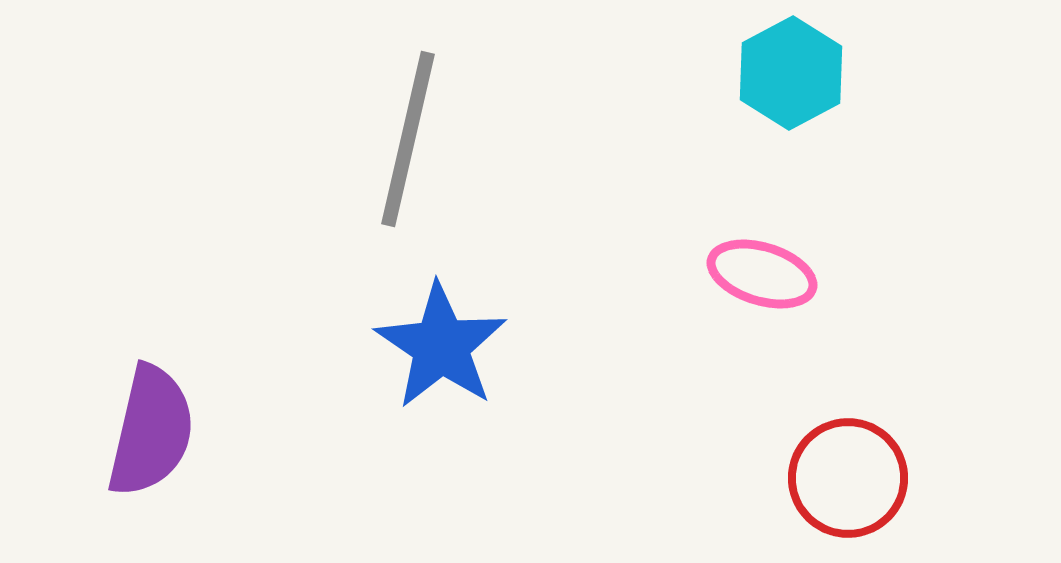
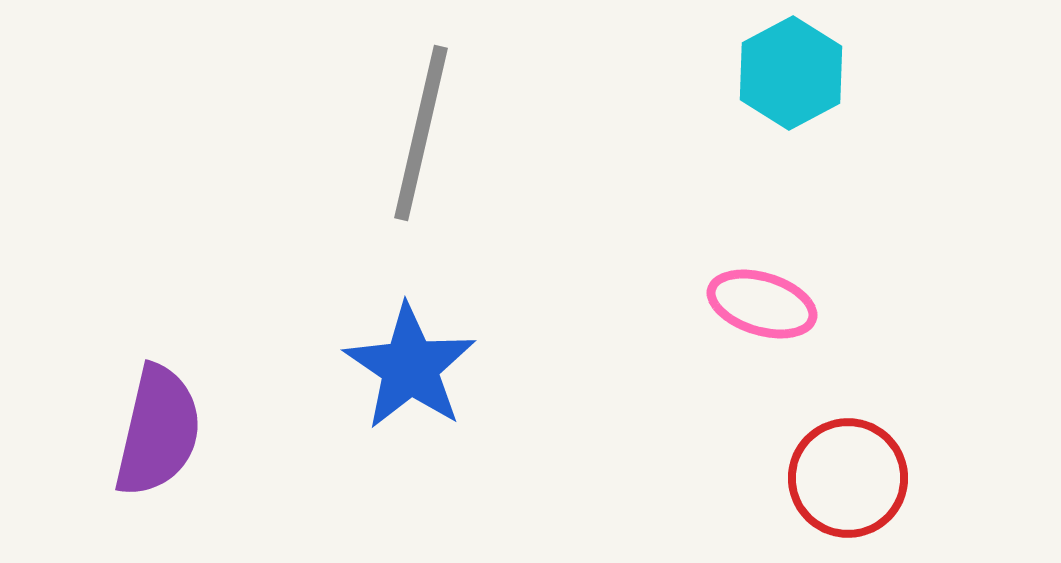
gray line: moved 13 px right, 6 px up
pink ellipse: moved 30 px down
blue star: moved 31 px left, 21 px down
purple semicircle: moved 7 px right
